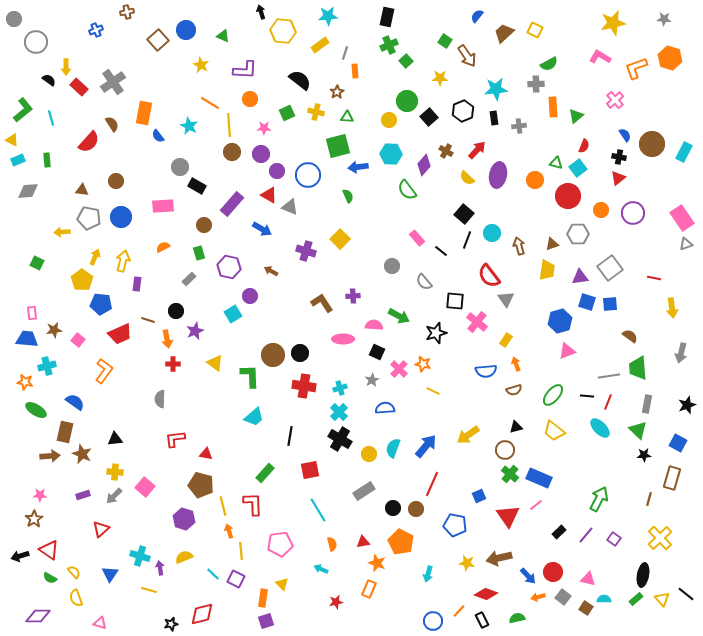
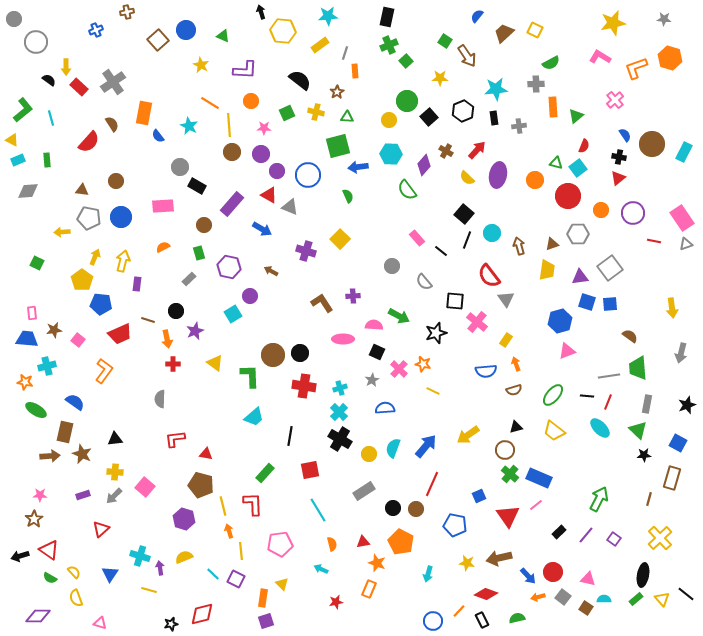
green semicircle at (549, 64): moved 2 px right, 1 px up
orange circle at (250, 99): moved 1 px right, 2 px down
red line at (654, 278): moved 37 px up
